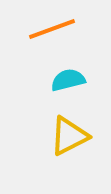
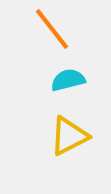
orange line: rotated 72 degrees clockwise
